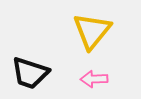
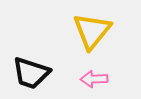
black trapezoid: moved 1 px right
